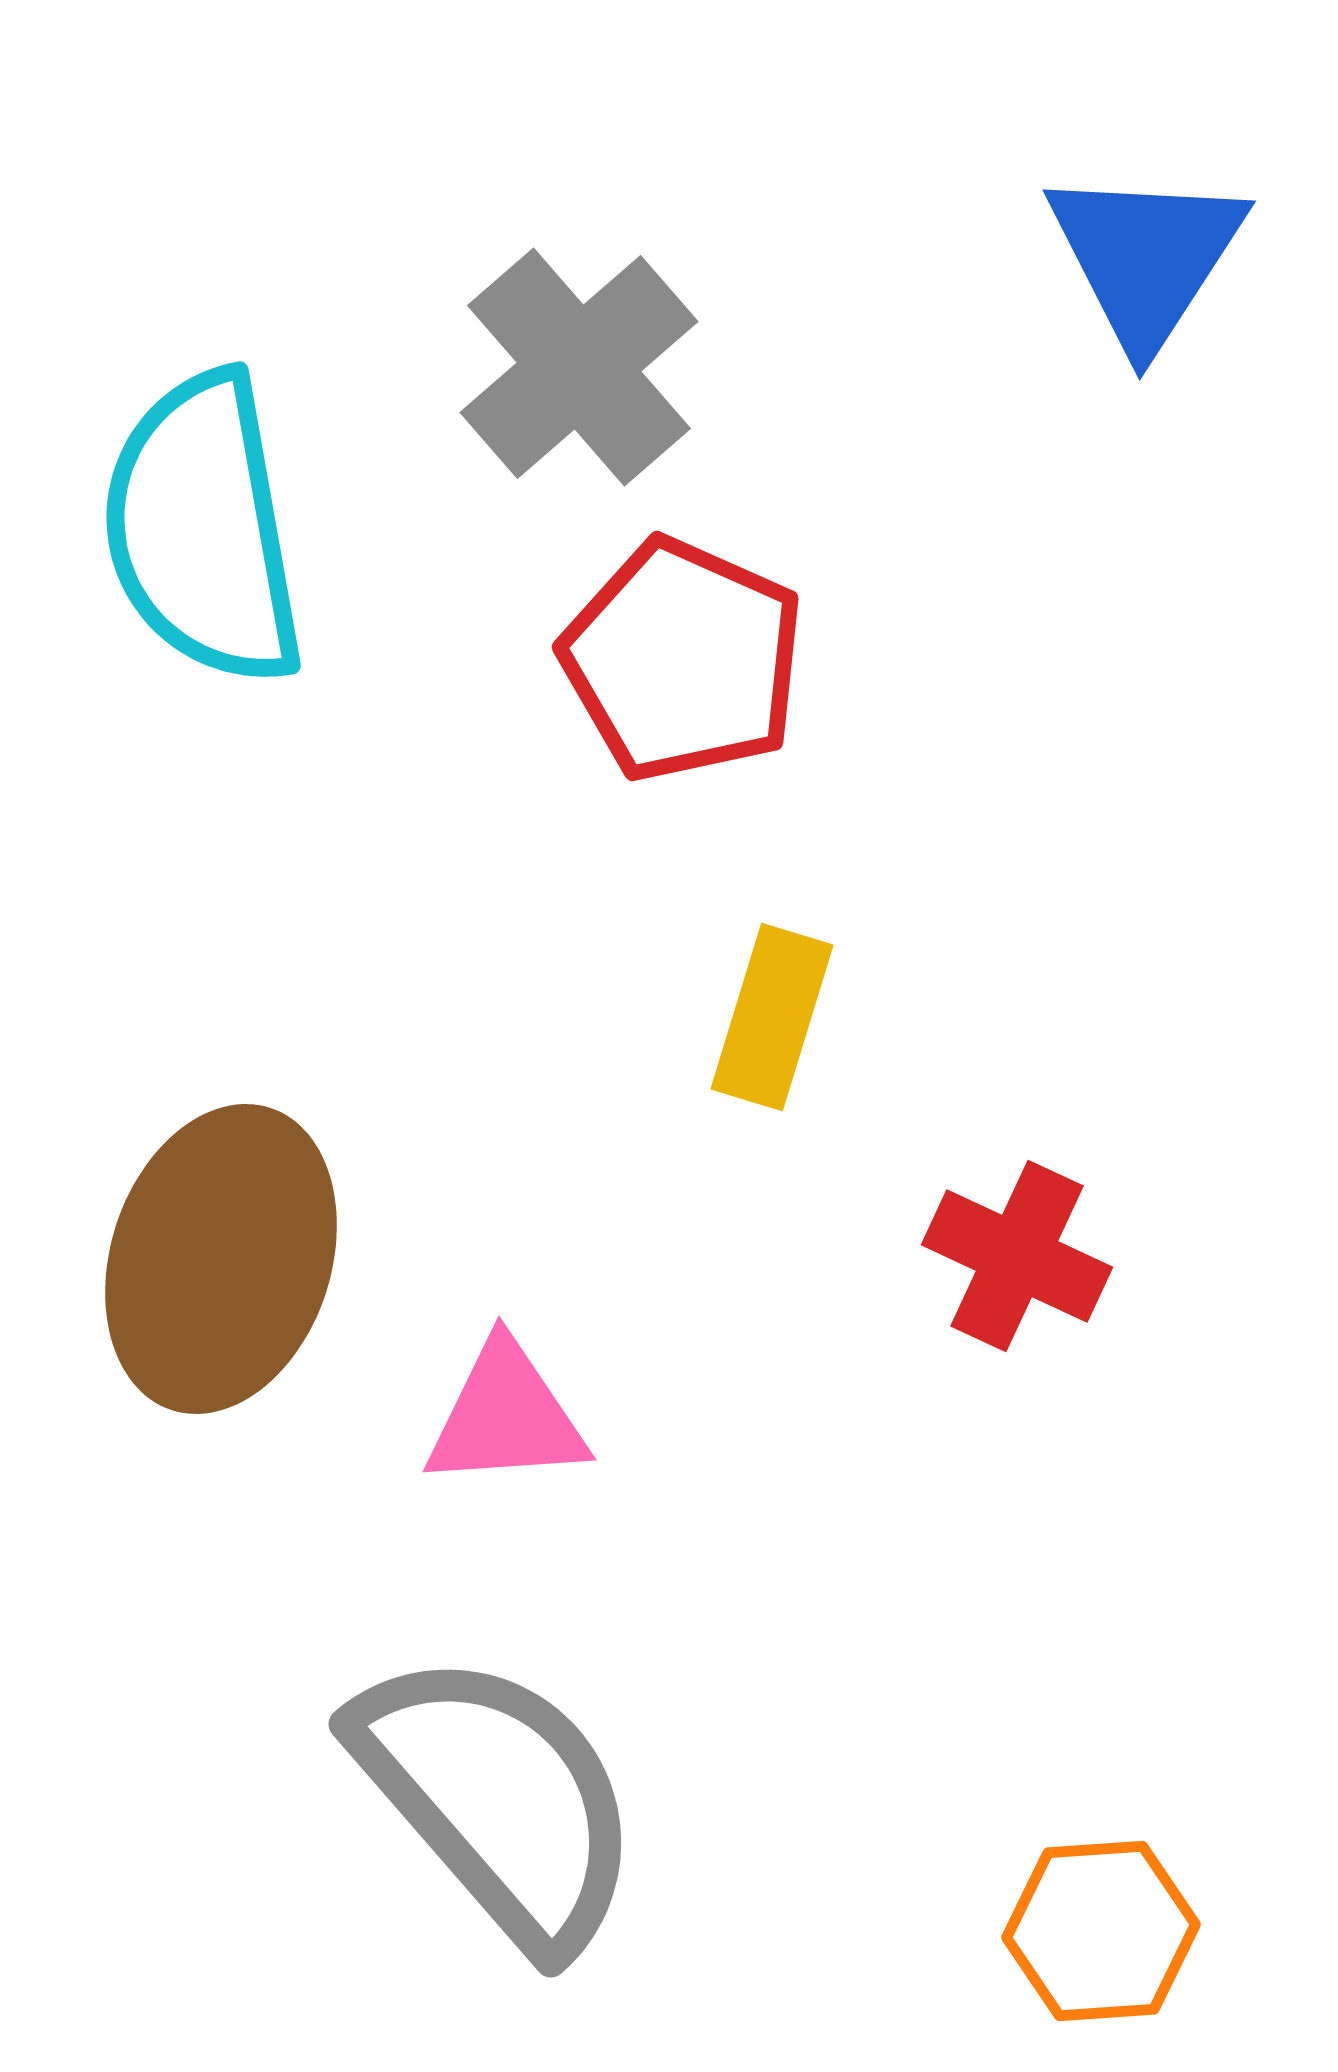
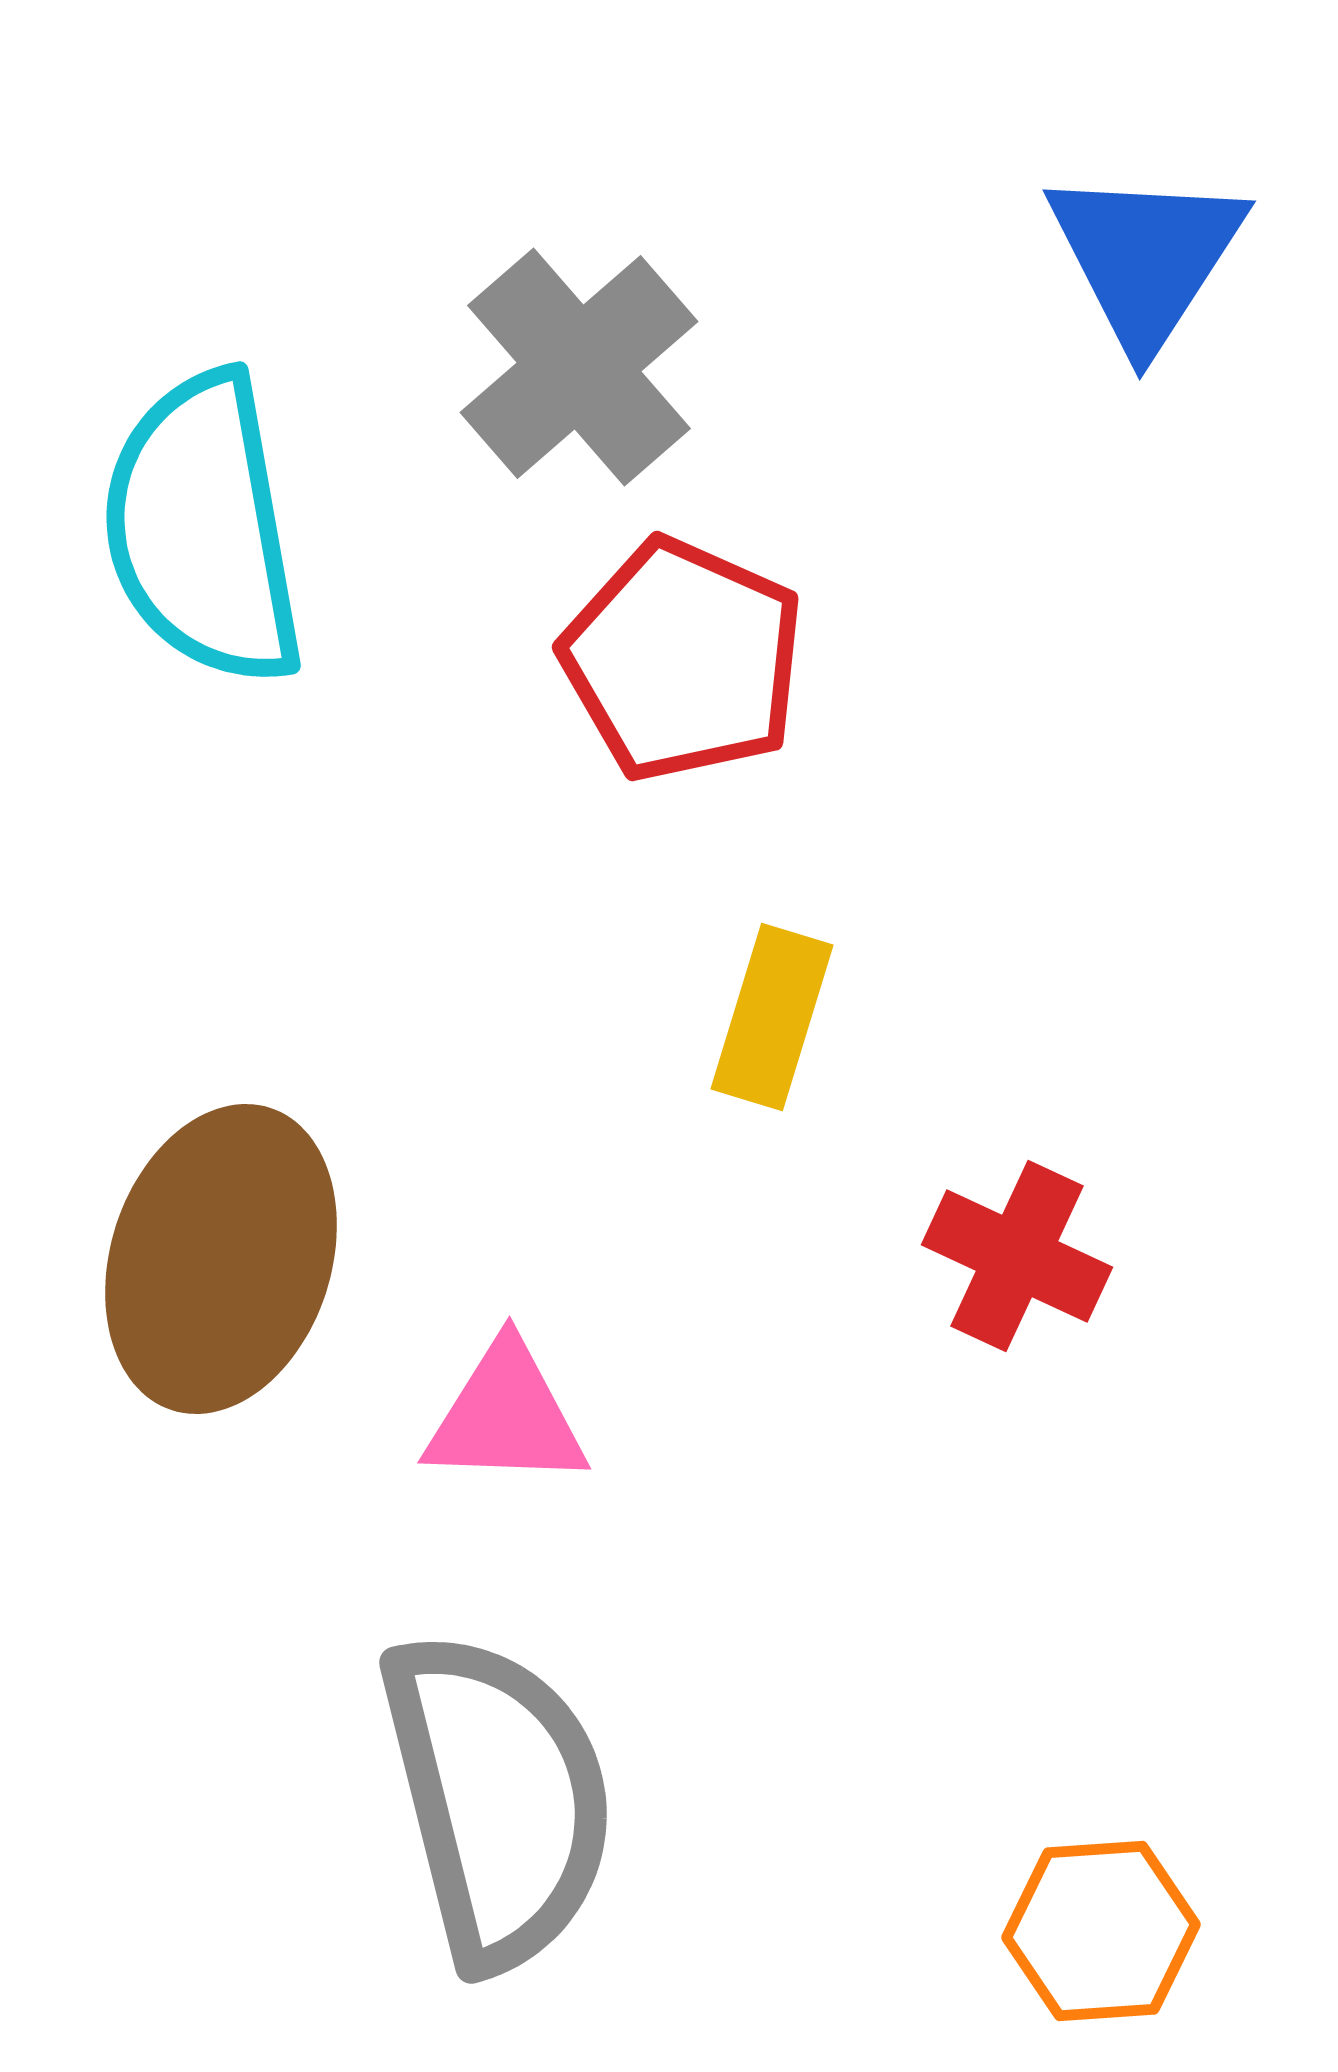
pink triangle: rotated 6 degrees clockwise
gray semicircle: rotated 27 degrees clockwise
